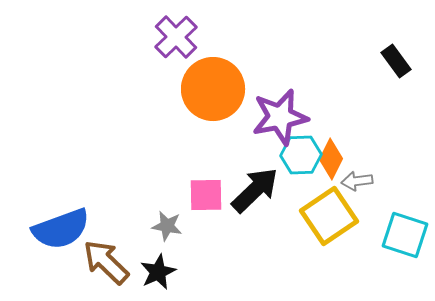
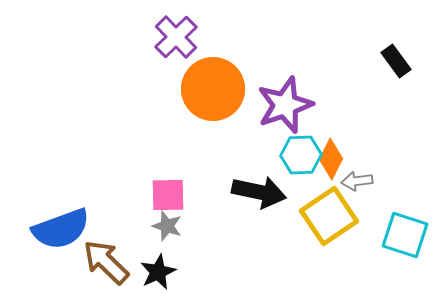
purple star: moved 5 px right, 12 px up; rotated 8 degrees counterclockwise
black arrow: moved 4 px right, 2 px down; rotated 56 degrees clockwise
pink square: moved 38 px left
gray star: rotated 8 degrees clockwise
